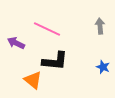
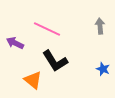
purple arrow: moved 1 px left
black L-shape: rotated 52 degrees clockwise
blue star: moved 2 px down
